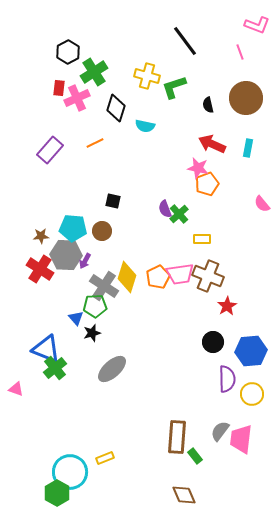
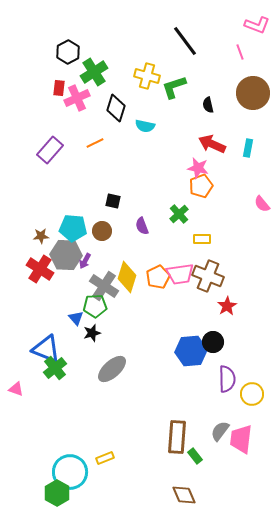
brown circle at (246, 98): moved 7 px right, 5 px up
orange pentagon at (207, 184): moved 6 px left, 2 px down
purple semicircle at (165, 209): moved 23 px left, 17 px down
blue hexagon at (251, 351): moved 60 px left
